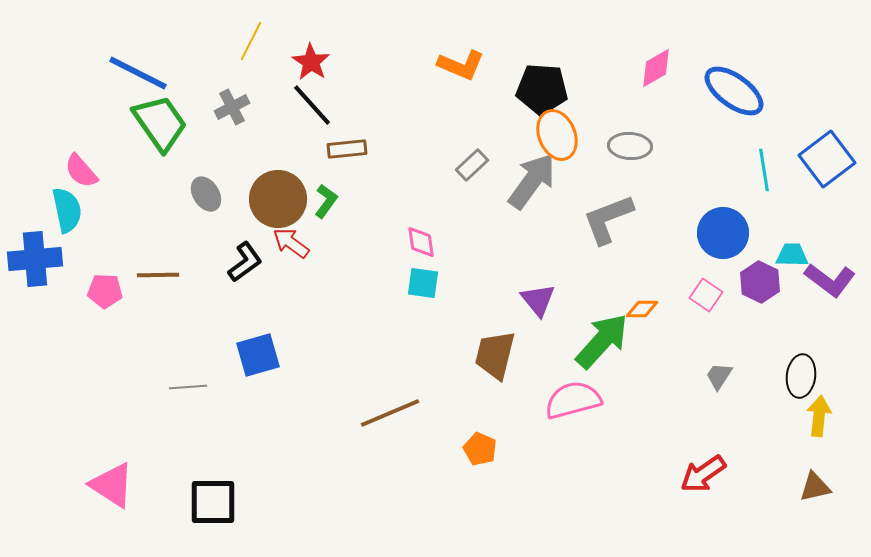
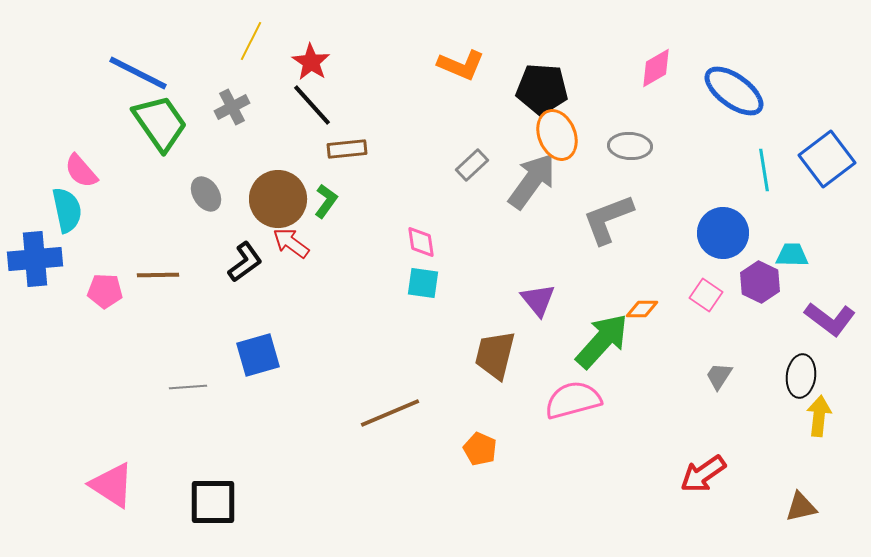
purple L-shape at (830, 280): moved 39 px down
brown triangle at (815, 487): moved 14 px left, 20 px down
